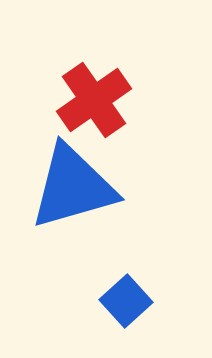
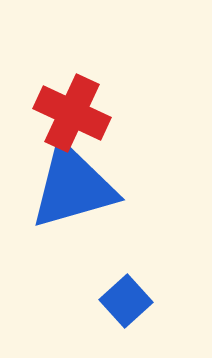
red cross: moved 22 px left, 13 px down; rotated 30 degrees counterclockwise
